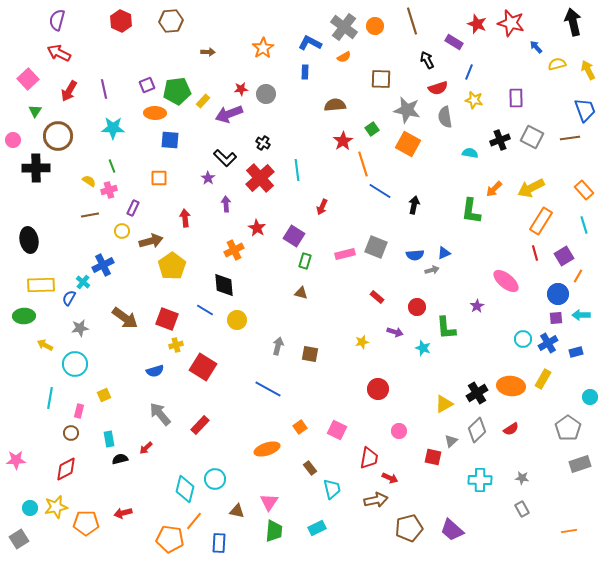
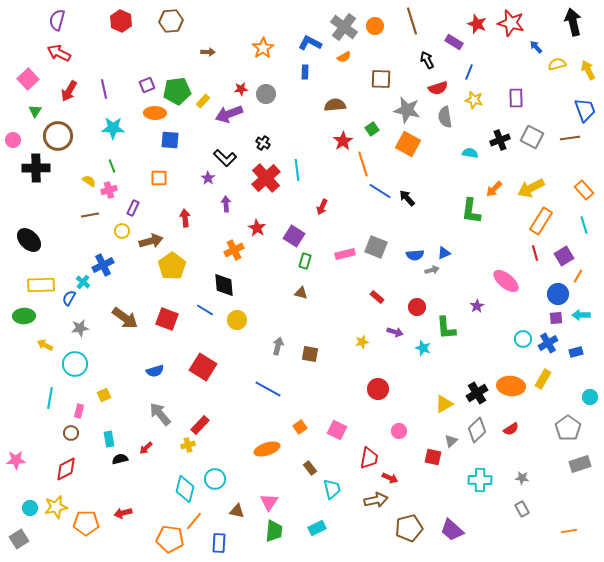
red cross at (260, 178): moved 6 px right
black arrow at (414, 205): moved 7 px left, 7 px up; rotated 54 degrees counterclockwise
black ellipse at (29, 240): rotated 35 degrees counterclockwise
yellow cross at (176, 345): moved 12 px right, 100 px down
